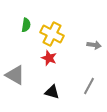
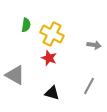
black triangle: moved 1 px down
